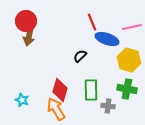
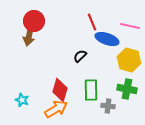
red circle: moved 8 px right
pink line: moved 2 px left, 1 px up; rotated 24 degrees clockwise
orange arrow: rotated 90 degrees clockwise
